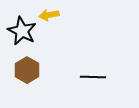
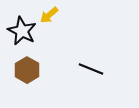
yellow arrow: rotated 30 degrees counterclockwise
black line: moved 2 px left, 8 px up; rotated 20 degrees clockwise
